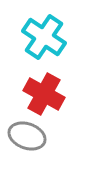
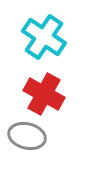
gray ellipse: rotated 6 degrees counterclockwise
